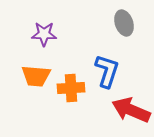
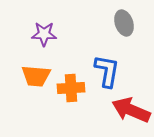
blue L-shape: rotated 8 degrees counterclockwise
